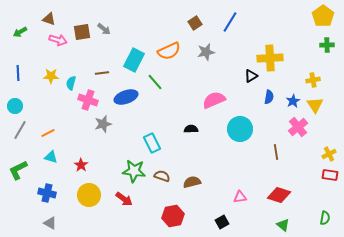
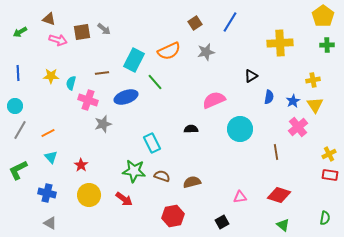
yellow cross at (270, 58): moved 10 px right, 15 px up
cyan triangle at (51, 157): rotated 32 degrees clockwise
